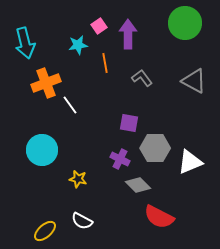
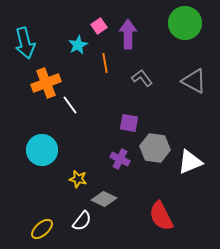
cyan star: rotated 18 degrees counterclockwise
gray hexagon: rotated 8 degrees clockwise
gray diamond: moved 34 px left, 14 px down; rotated 20 degrees counterclockwise
red semicircle: moved 2 px right, 1 px up; rotated 36 degrees clockwise
white semicircle: rotated 80 degrees counterclockwise
yellow ellipse: moved 3 px left, 2 px up
